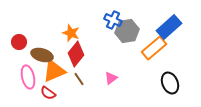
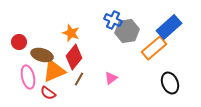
red diamond: moved 2 px left, 3 px down
brown line: rotated 64 degrees clockwise
